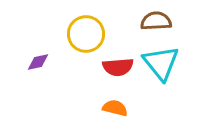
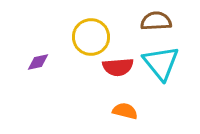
yellow circle: moved 5 px right, 3 px down
orange semicircle: moved 10 px right, 3 px down
